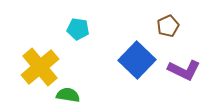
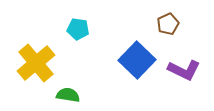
brown pentagon: moved 2 px up
yellow cross: moved 4 px left, 4 px up
